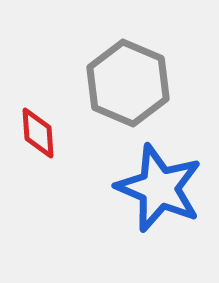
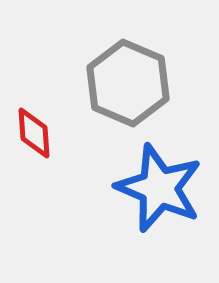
red diamond: moved 4 px left
